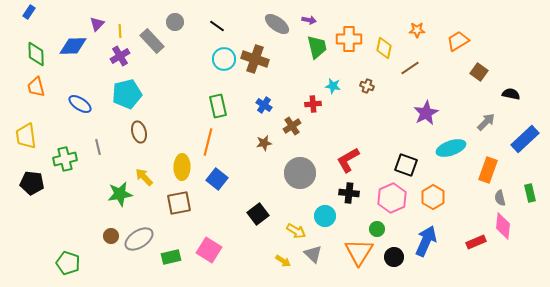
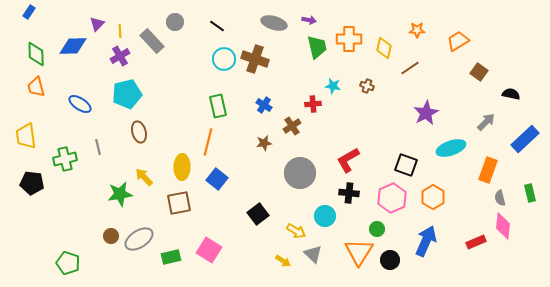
gray ellipse at (277, 24): moved 3 px left, 1 px up; rotated 20 degrees counterclockwise
black circle at (394, 257): moved 4 px left, 3 px down
